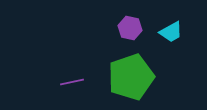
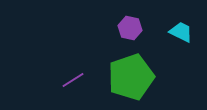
cyan trapezoid: moved 10 px right; rotated 125 degrees counterclockwise
purple line: moved 1 px right, 2 px up; rotated 20 degrees counterclockwise
